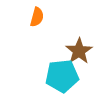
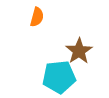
cyan pentagon: moved 3 px left, 1 px down
